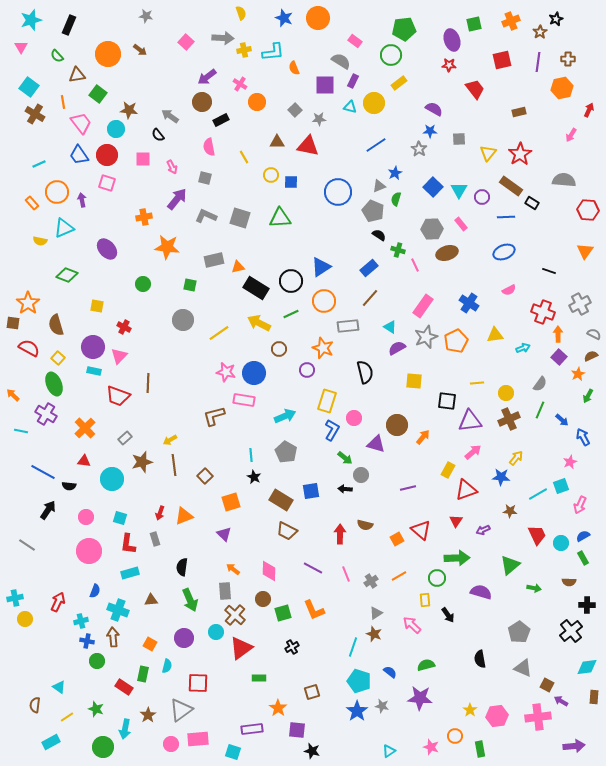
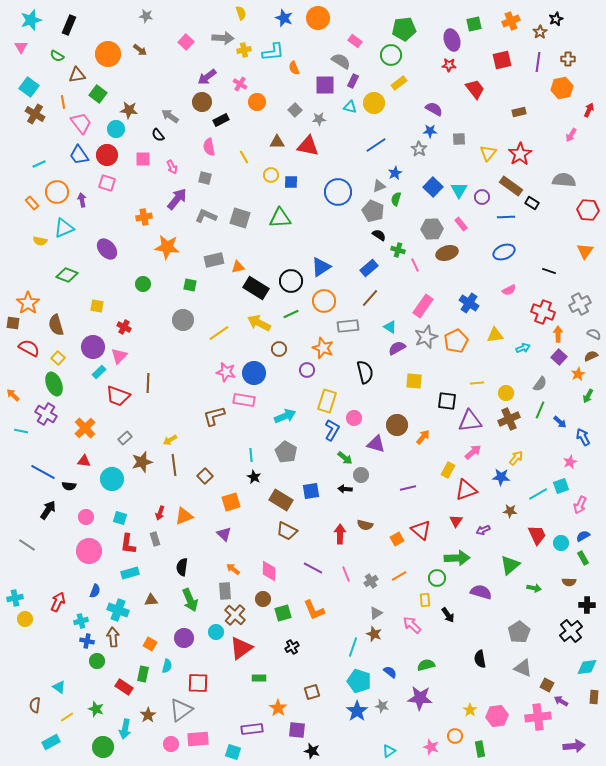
green semicircle at (57, 56): rotated 16 degrees counterclockwise
cyan rectangle at (94, 371): moved 5 px right, 1 px down; rotated 56 degrees counterclockwise
blue arrow at (562, 420): moved 2 px left, 2 px down
